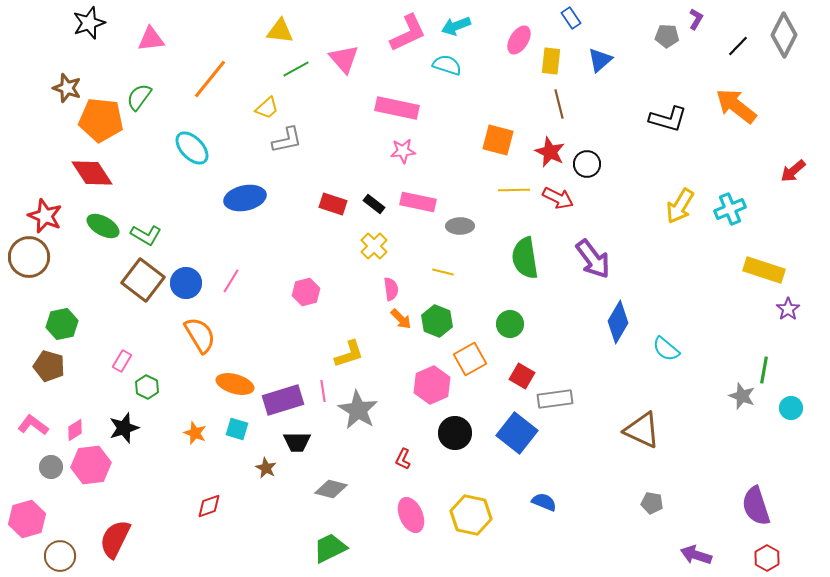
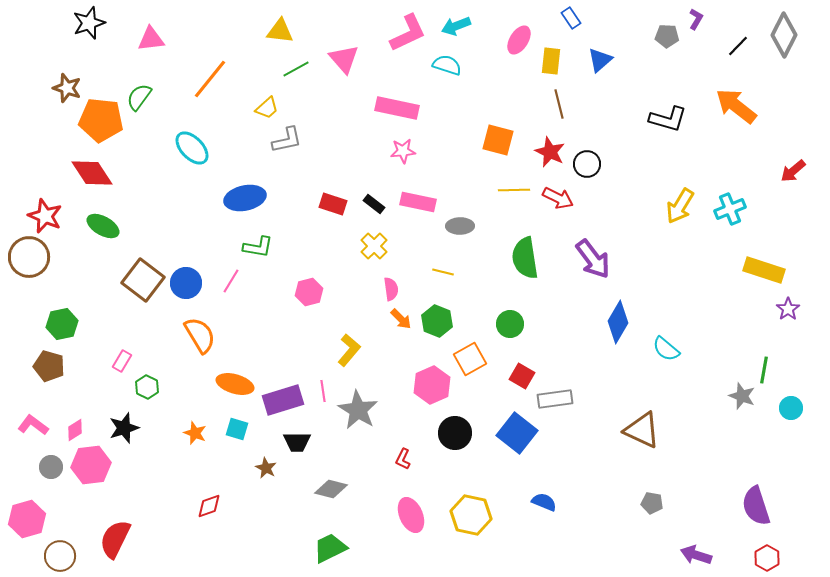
green L-shape at (146, 235): moved 112 px right, 12 px down; rotated 20 degrees counterclockwise
pink hexagon at (306, 292): moved 3 px right
yellow L-shape at (349, 354): moved 4 px up; rotated 32 degrees counterclockwise
